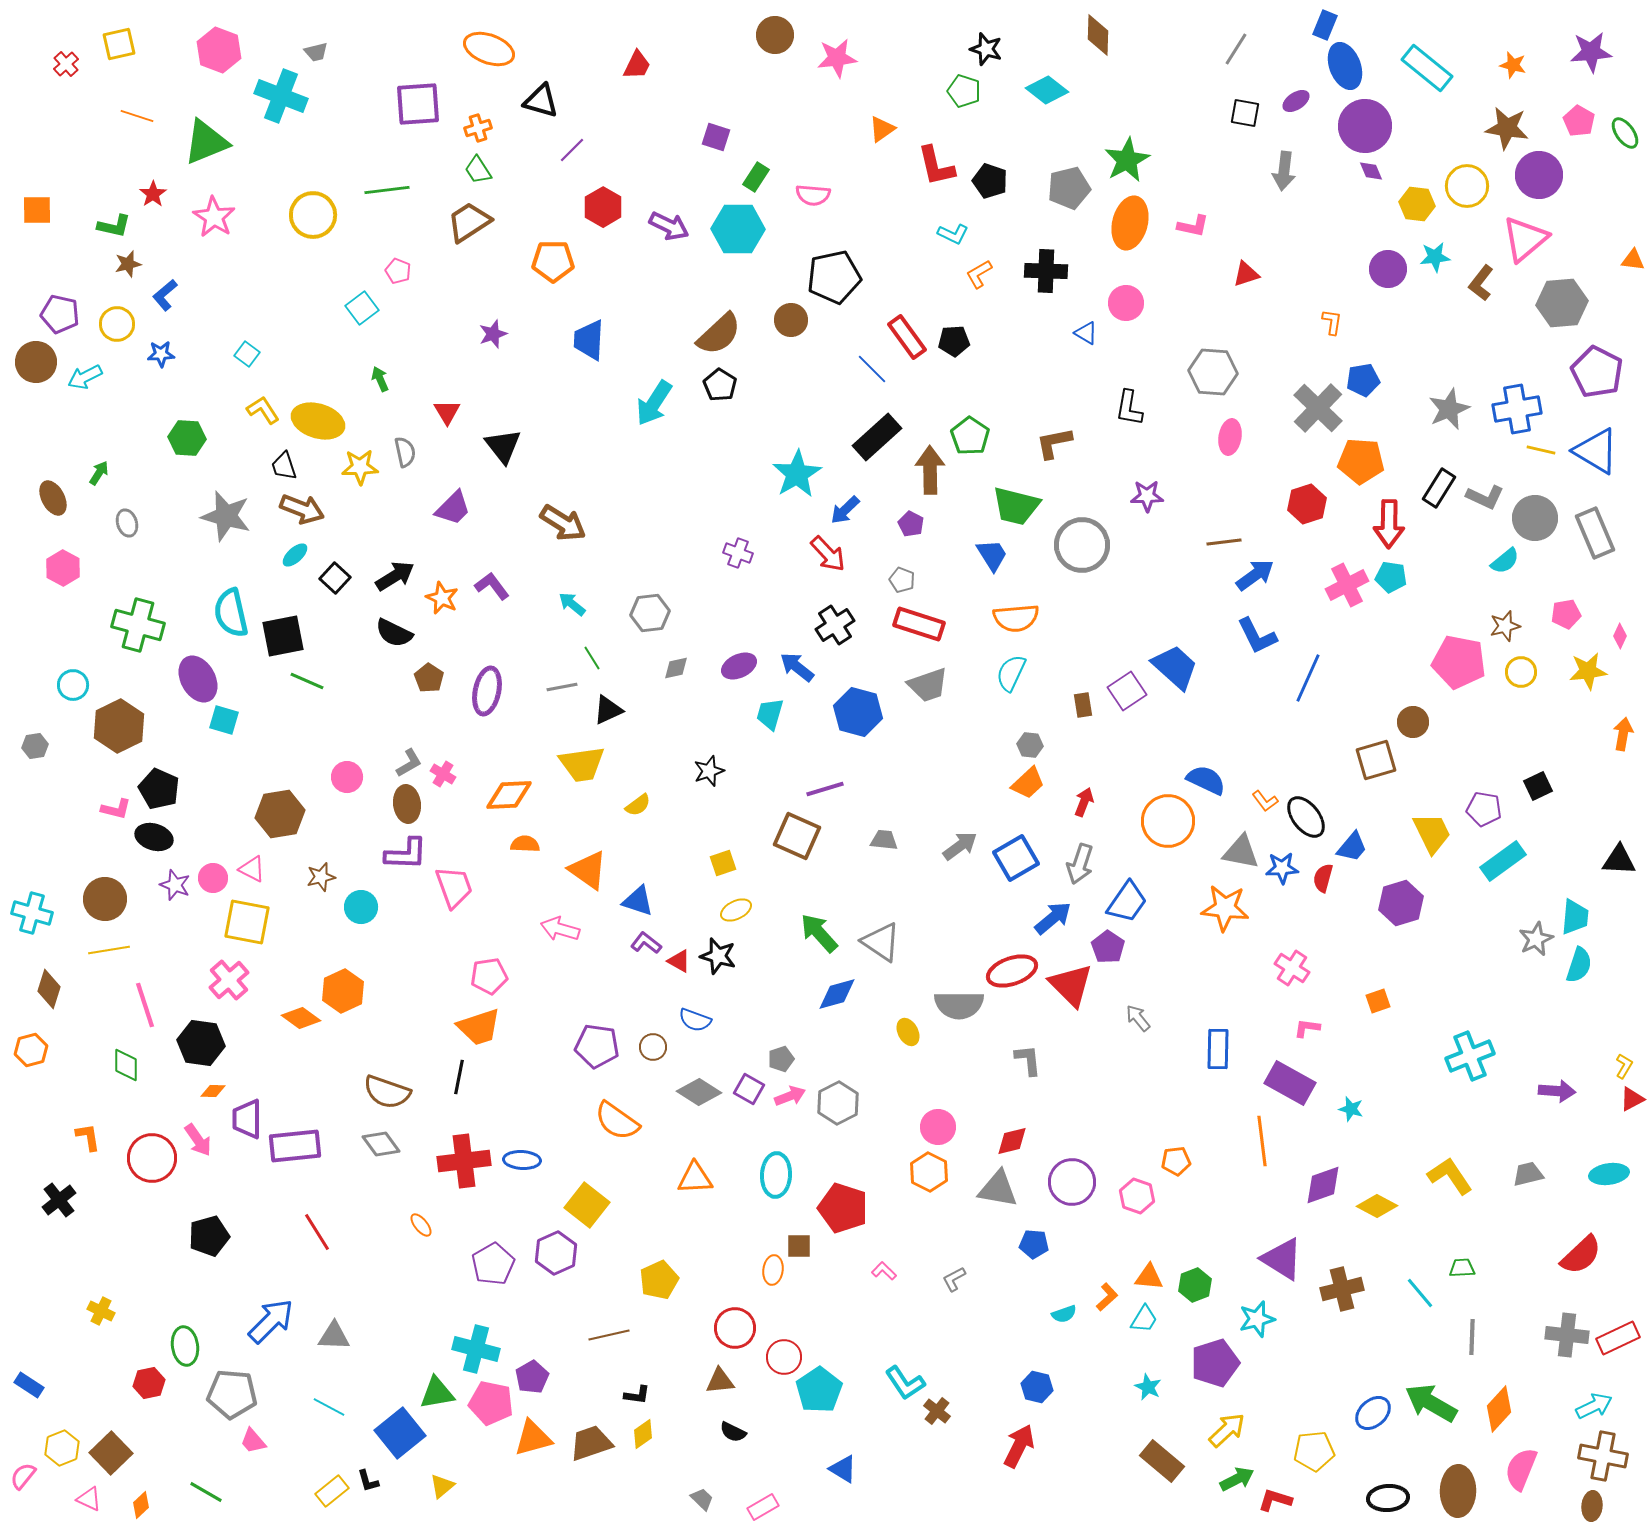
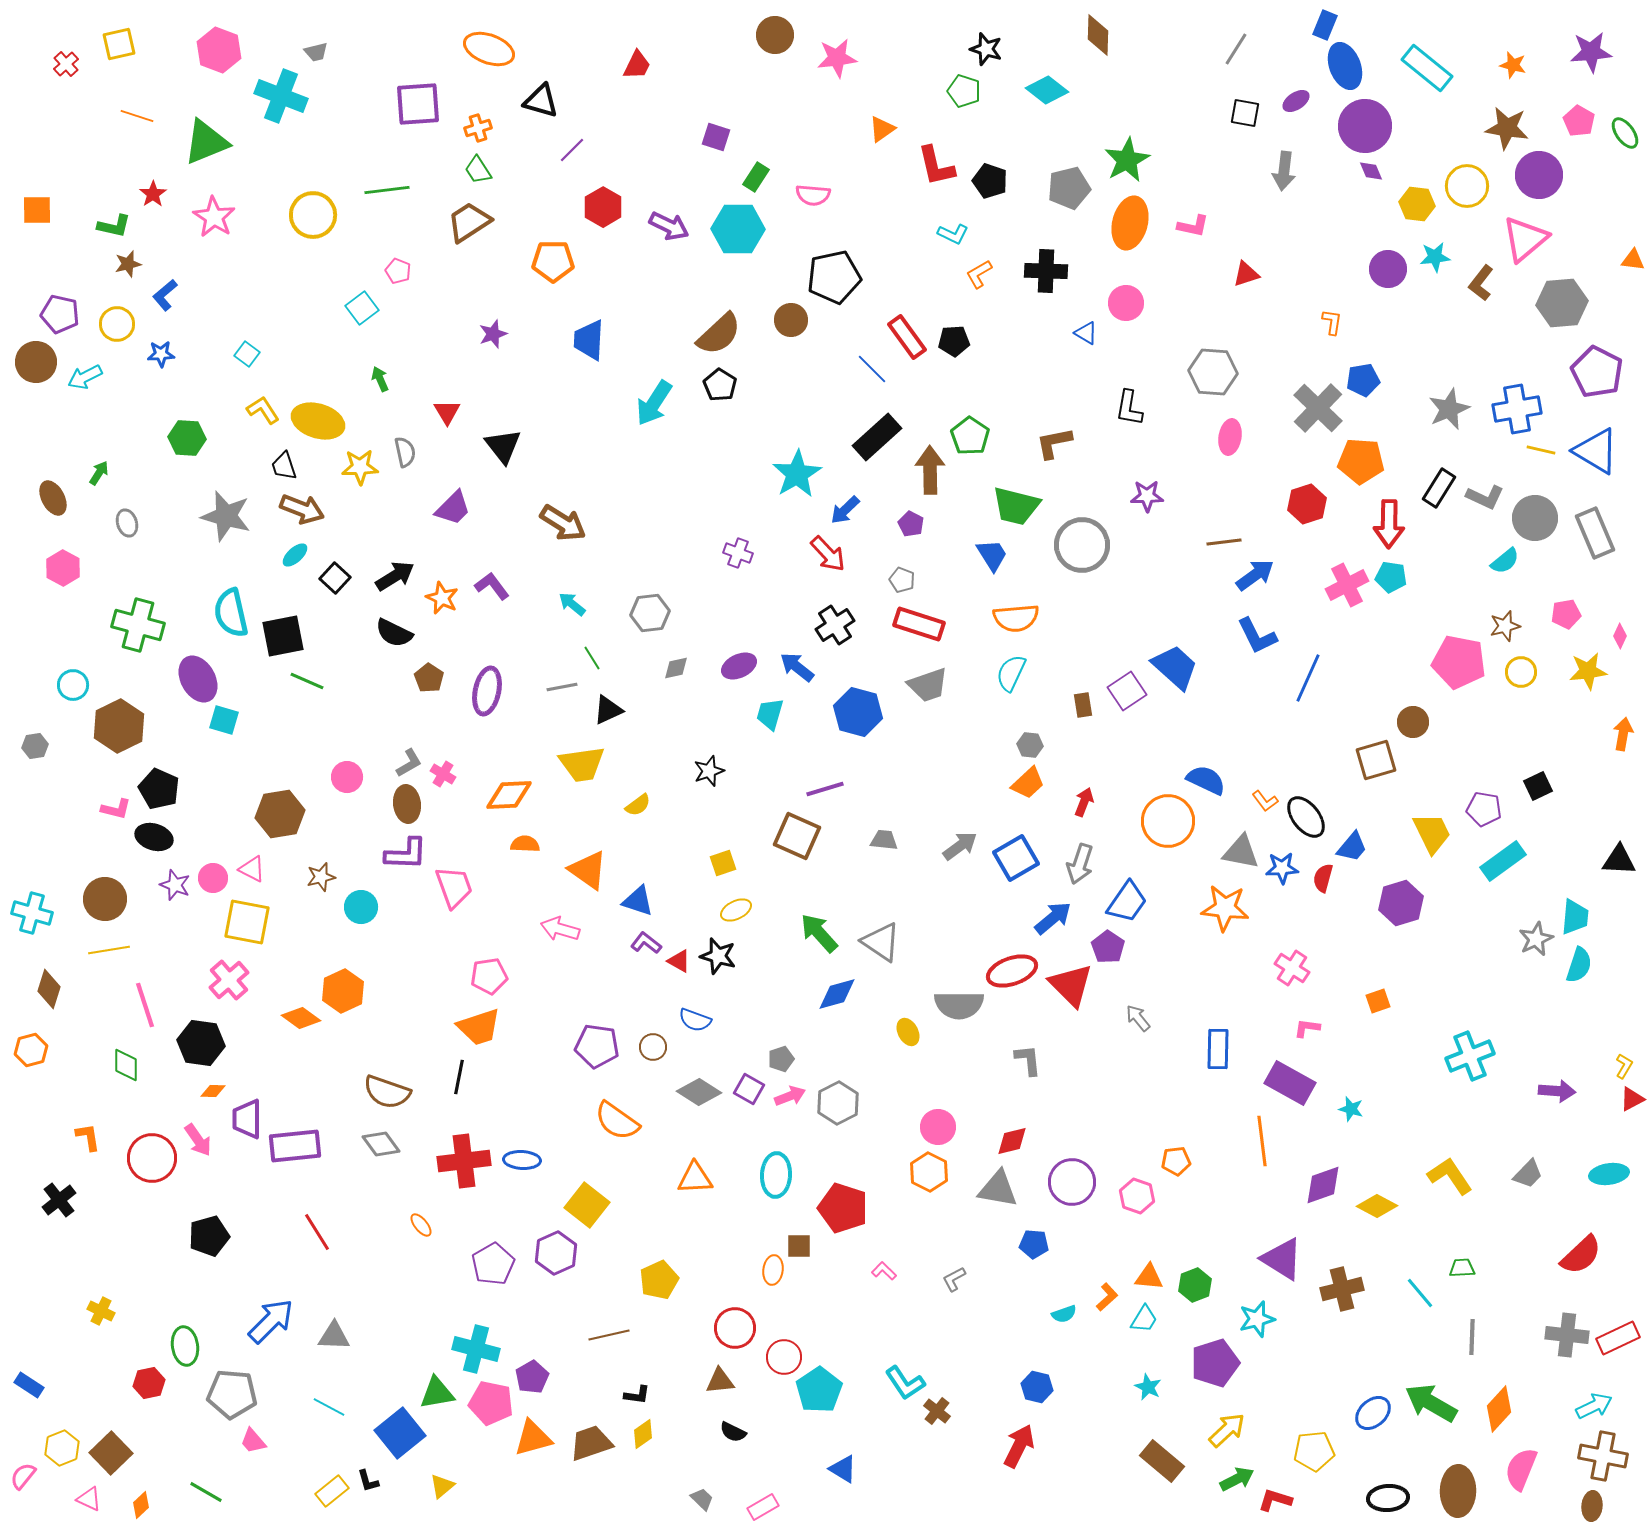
gray trapezoid at (1528, 1174): rotated 148 degrees clockwise
